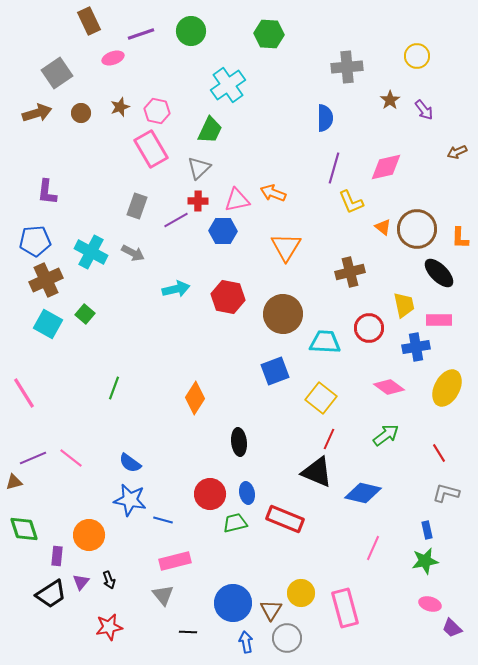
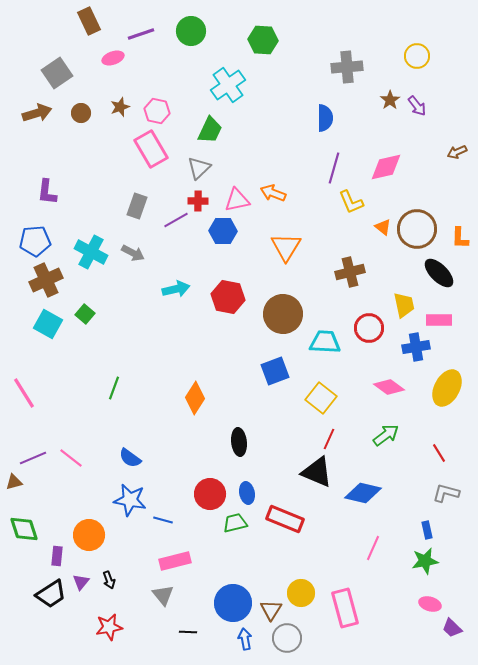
green hexagon at (269, 34): moved 6 px left, 6 px down
purple arrow at (424, 110): moved 7 px left, 4 px up
blue semicircle at (130, 463): moved 5 px up
blue arrow at (246, 642): moved 1 px left, 3 px up
